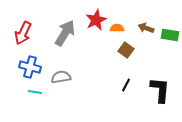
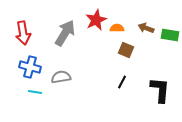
red arrow: rotated 35 degrees counterclockwise
brown square: rotated 14 degrees counterclockwise
black line: moved 4 px left, 3 px up
